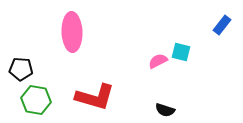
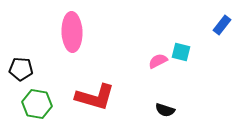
green hexagon: moved 1 px right, 4 px down
